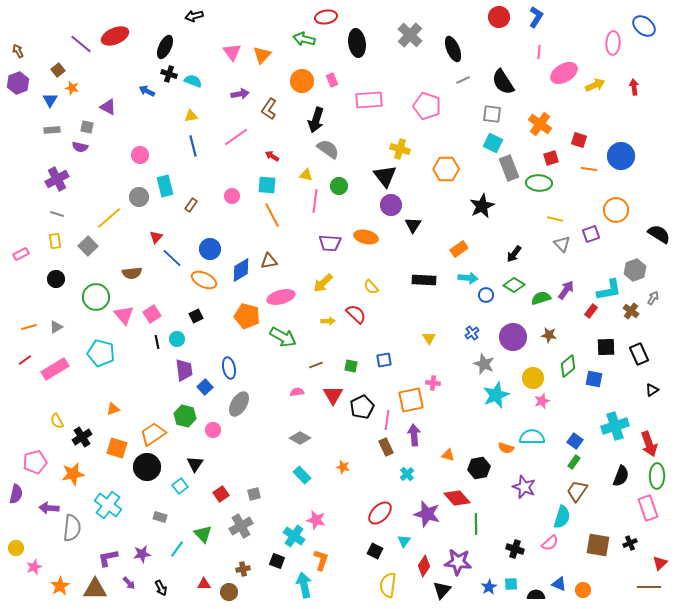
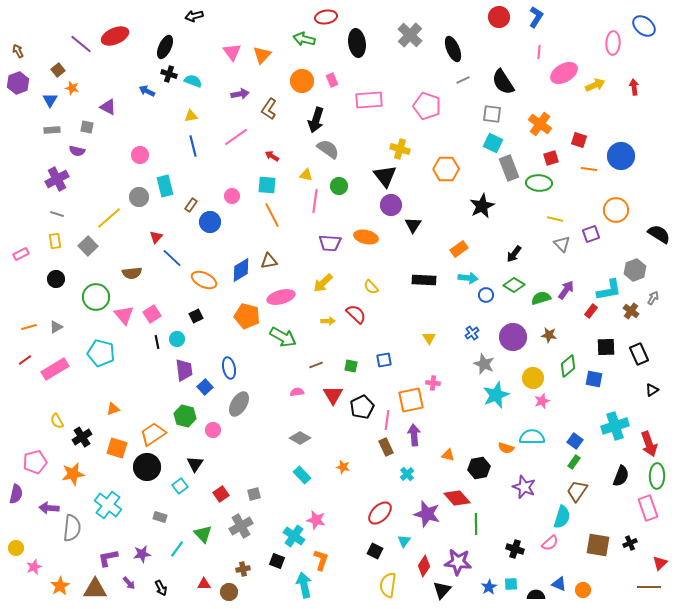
purple semicircle at (80, 147): moved 3 px left, 4 px down
blue circle at (210, 249): moved 27 px up
